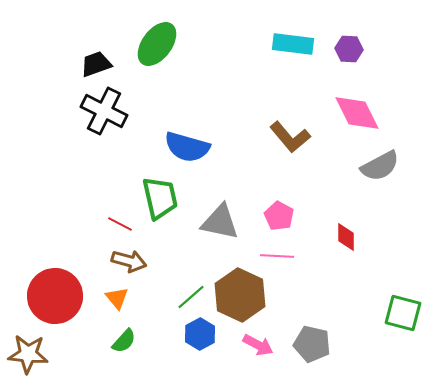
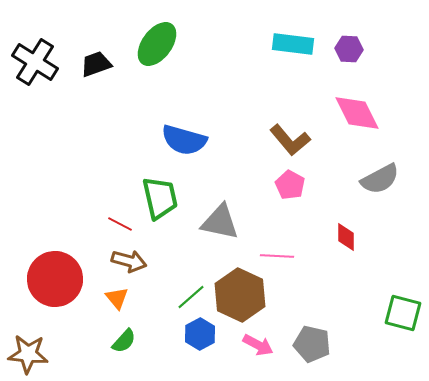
black cross: moved 69 px left, 49 px up; rotated 6 degrees clockwise
brown L-shape: moved 3 px down
blue semicircle: moved 3 px left, 7 px up
gray semicircle: moved 13 px down
pink pentagon: moved 11 px right, 31 px up
red circle: moved 17 px up
